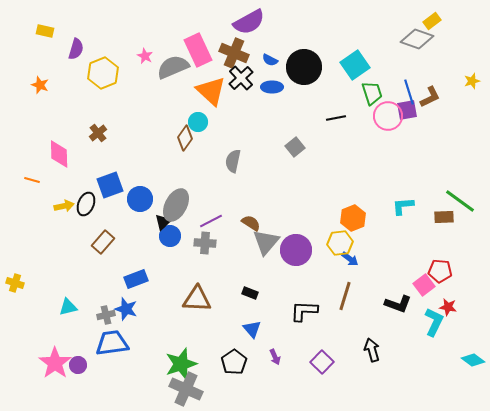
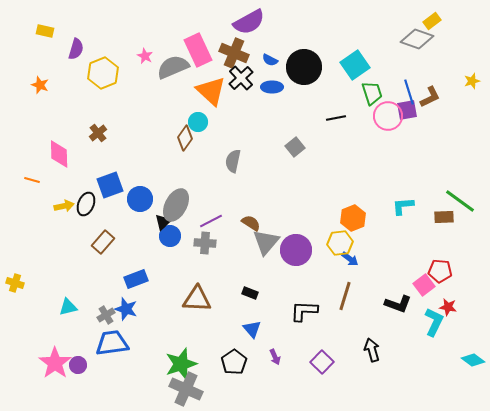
gray cross at (106, 315): rotated 18 degrees counterclockwise
